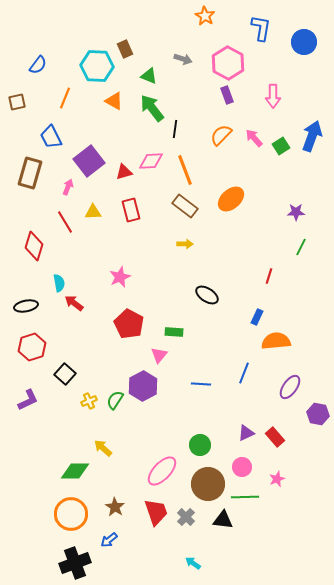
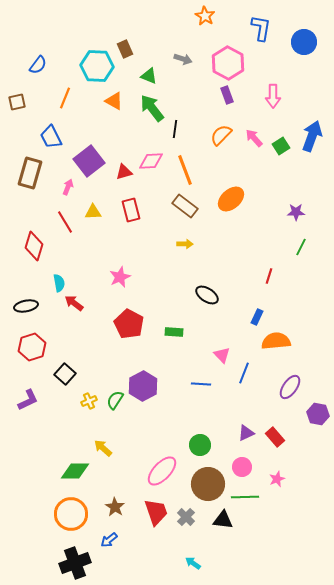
pink triangle at (159, 355): moved 63 px right; rotated 24 degrees counterclockwise
